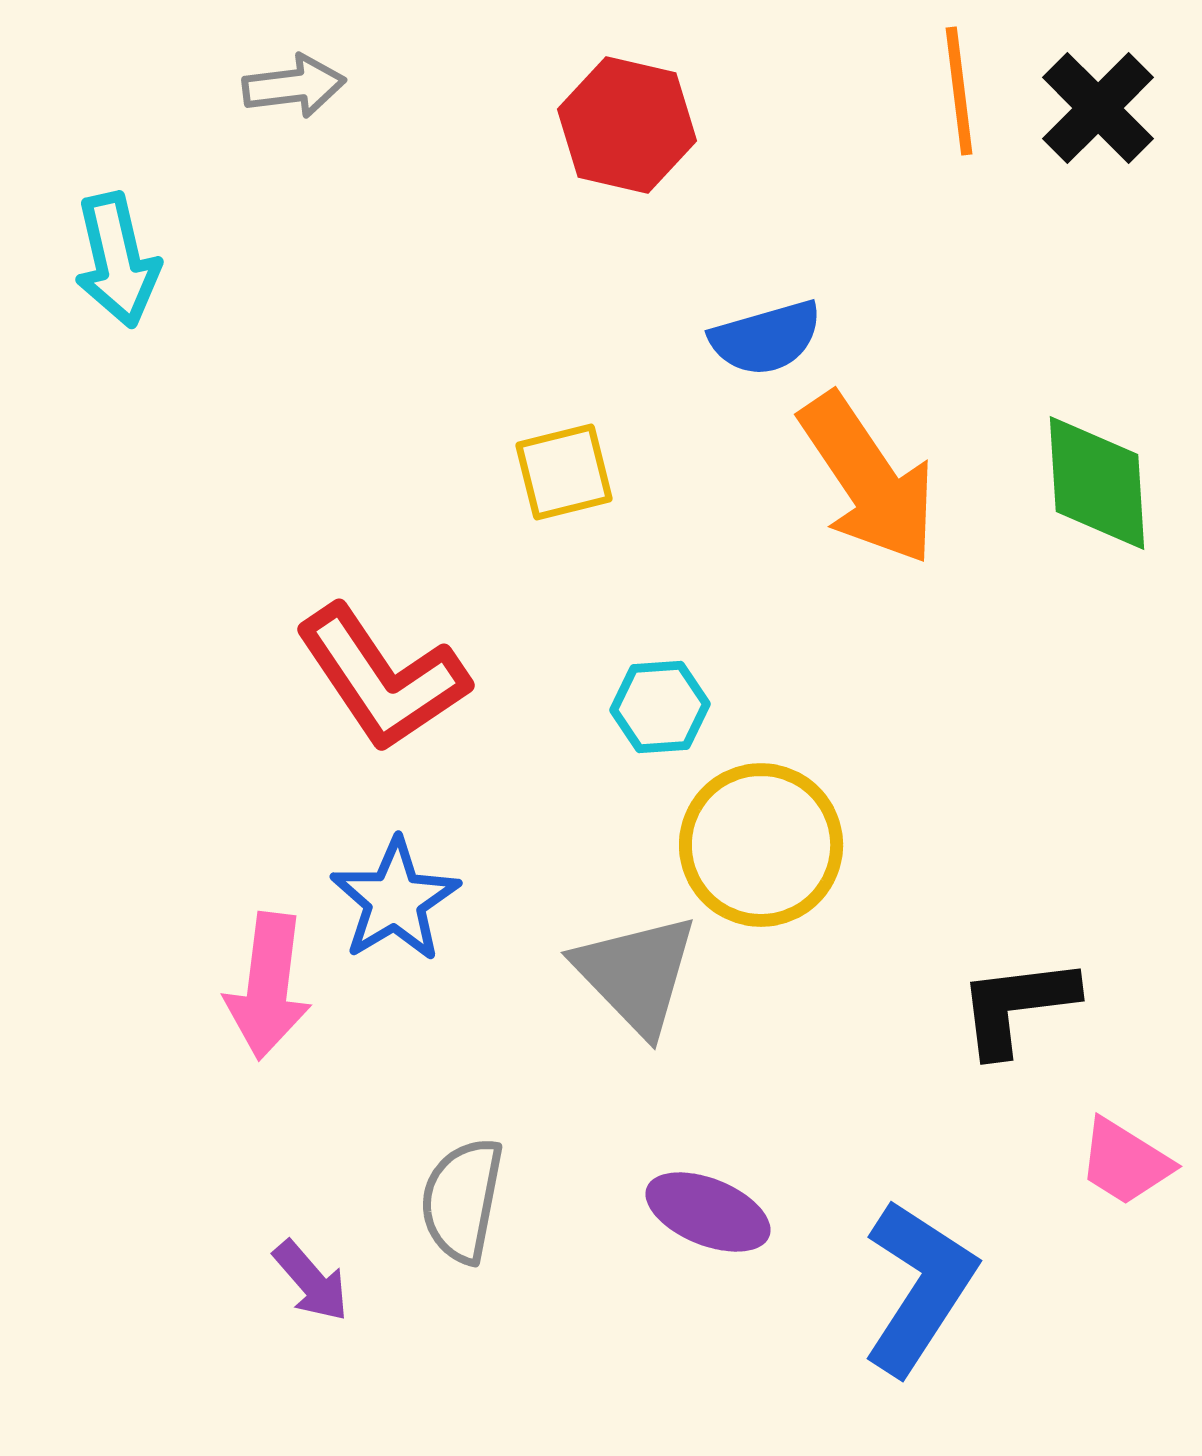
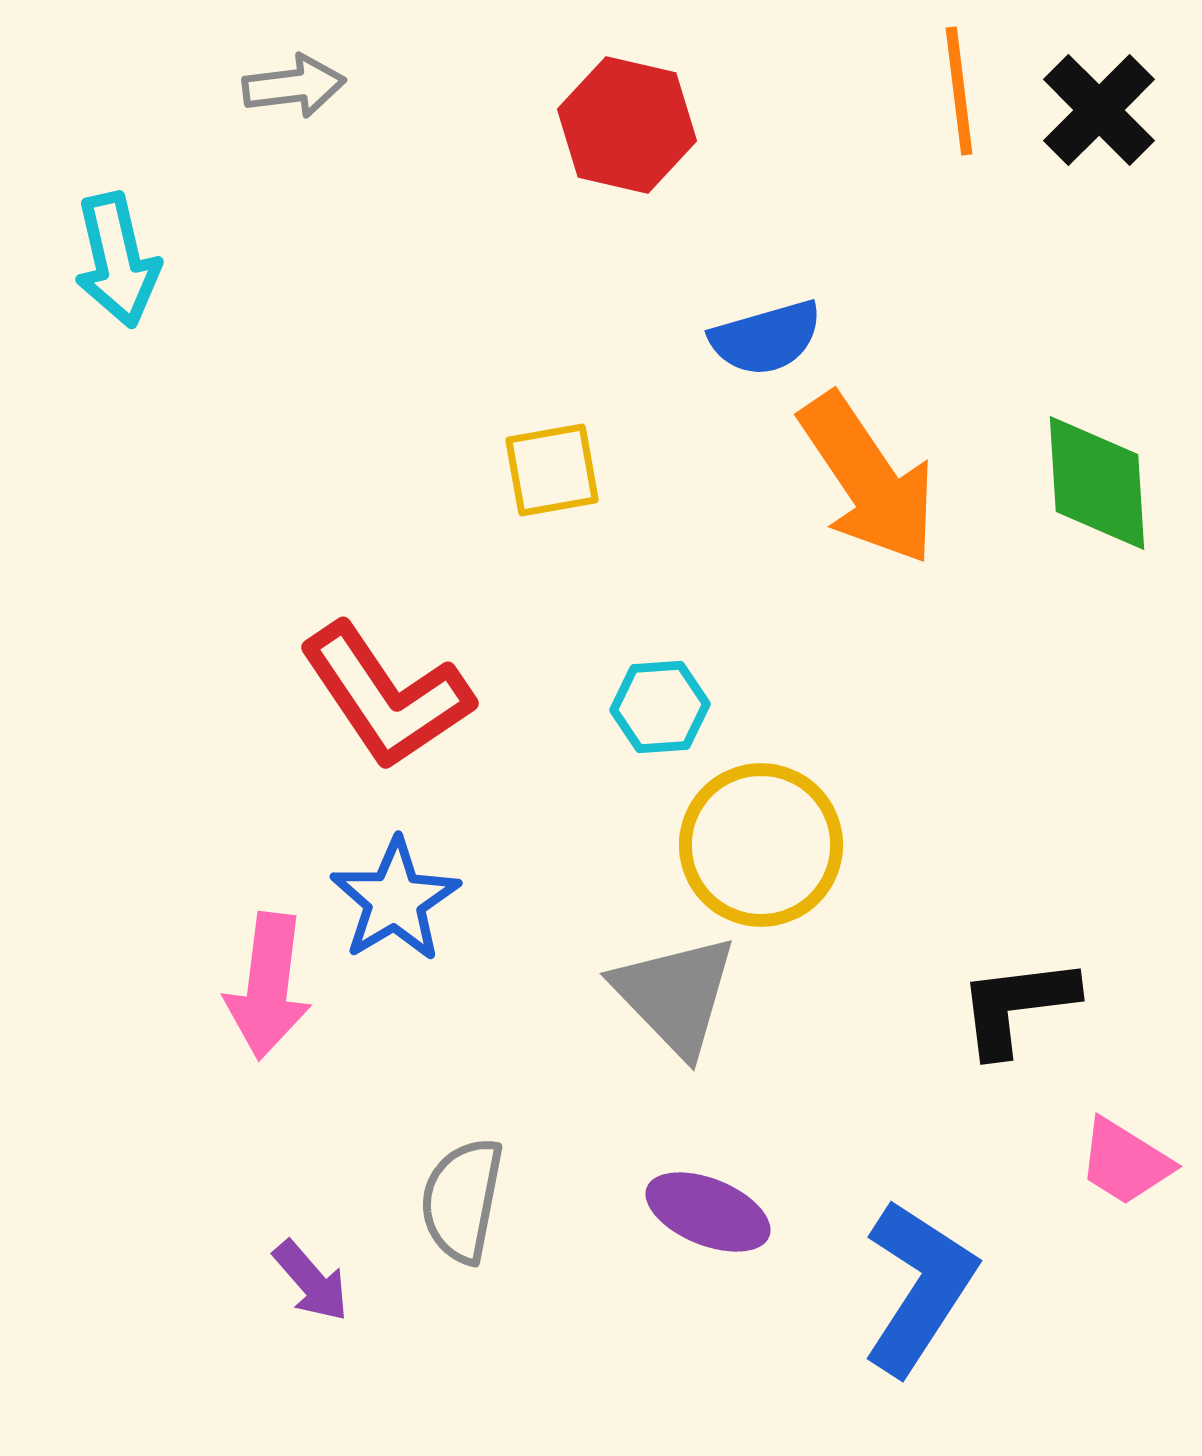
black cross: moved 1 px right, 2 px down
yellow square: moved 12 px left, 2 px up; rotated 4 degrees clockwise
red L-shape: moved 4 px right, 18 px down
gray triangle: moved 39 px right, 21 px down
